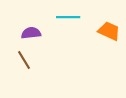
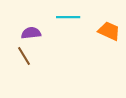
brown line: moved 4 px up
